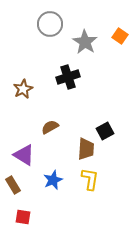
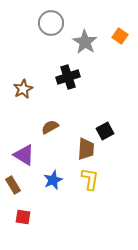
gray circle: moved 1 px right, 1 px up
